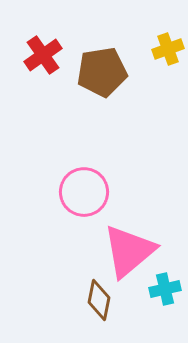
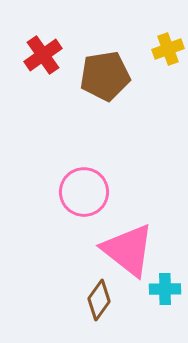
brown pentagon: moved 3 px right, 4 px down
pink triangle: moved 1 px left, 1 px up; rotated 42 degrees counterclockwise
cyan cross: rotated 12 degrees clockwise
brown diamond: rotated 24 degrees clockwise
